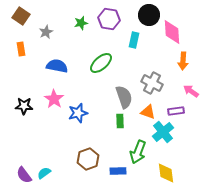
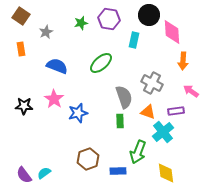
blue semicircle: rotated 10 degrees clockwise
